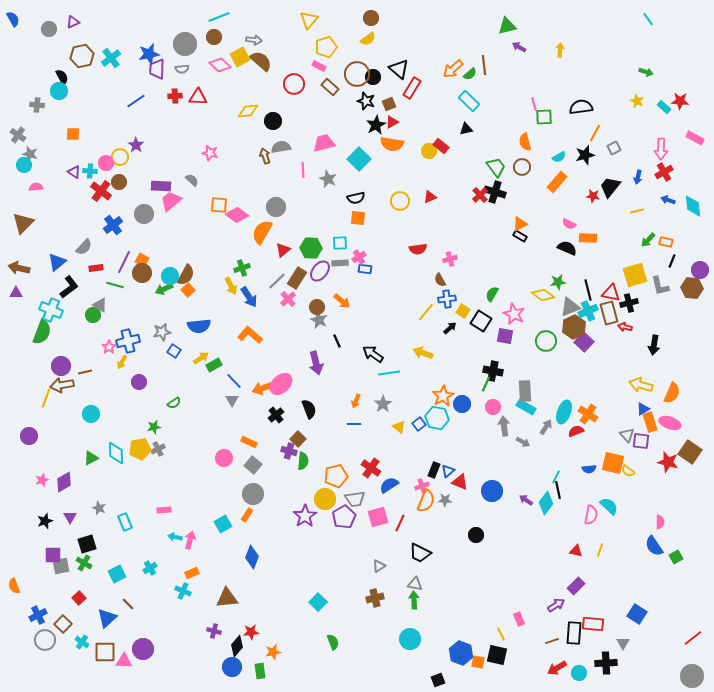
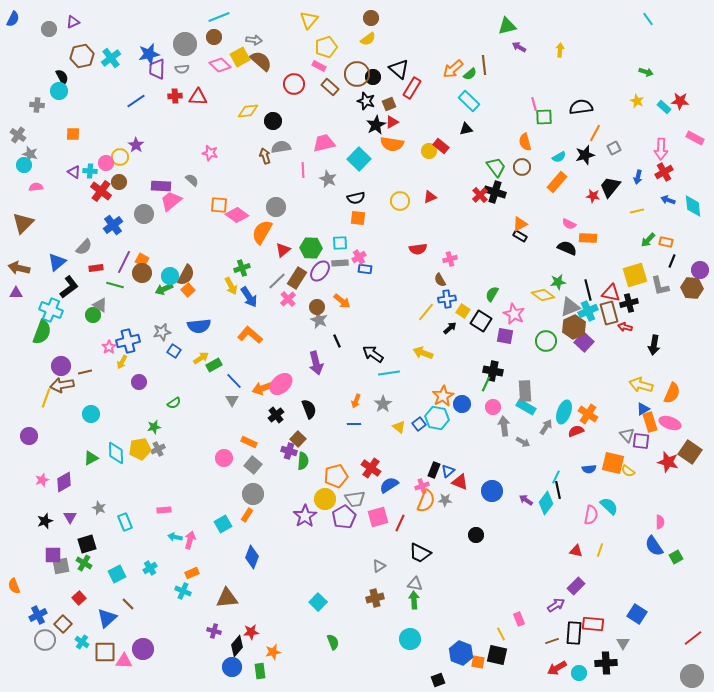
blue semicircle at (13, 19): rotated 56 degrees clockwise
